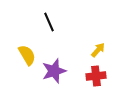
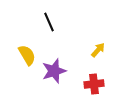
red cross: moved 2 px left, 8 px down
